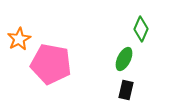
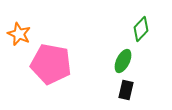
green diamond: rotated 20 degrees clockwise
orange star: moved 5 px up; rotated 20 degrees counterclockwise
green ellipse: moved 1 px left, 2 px down
